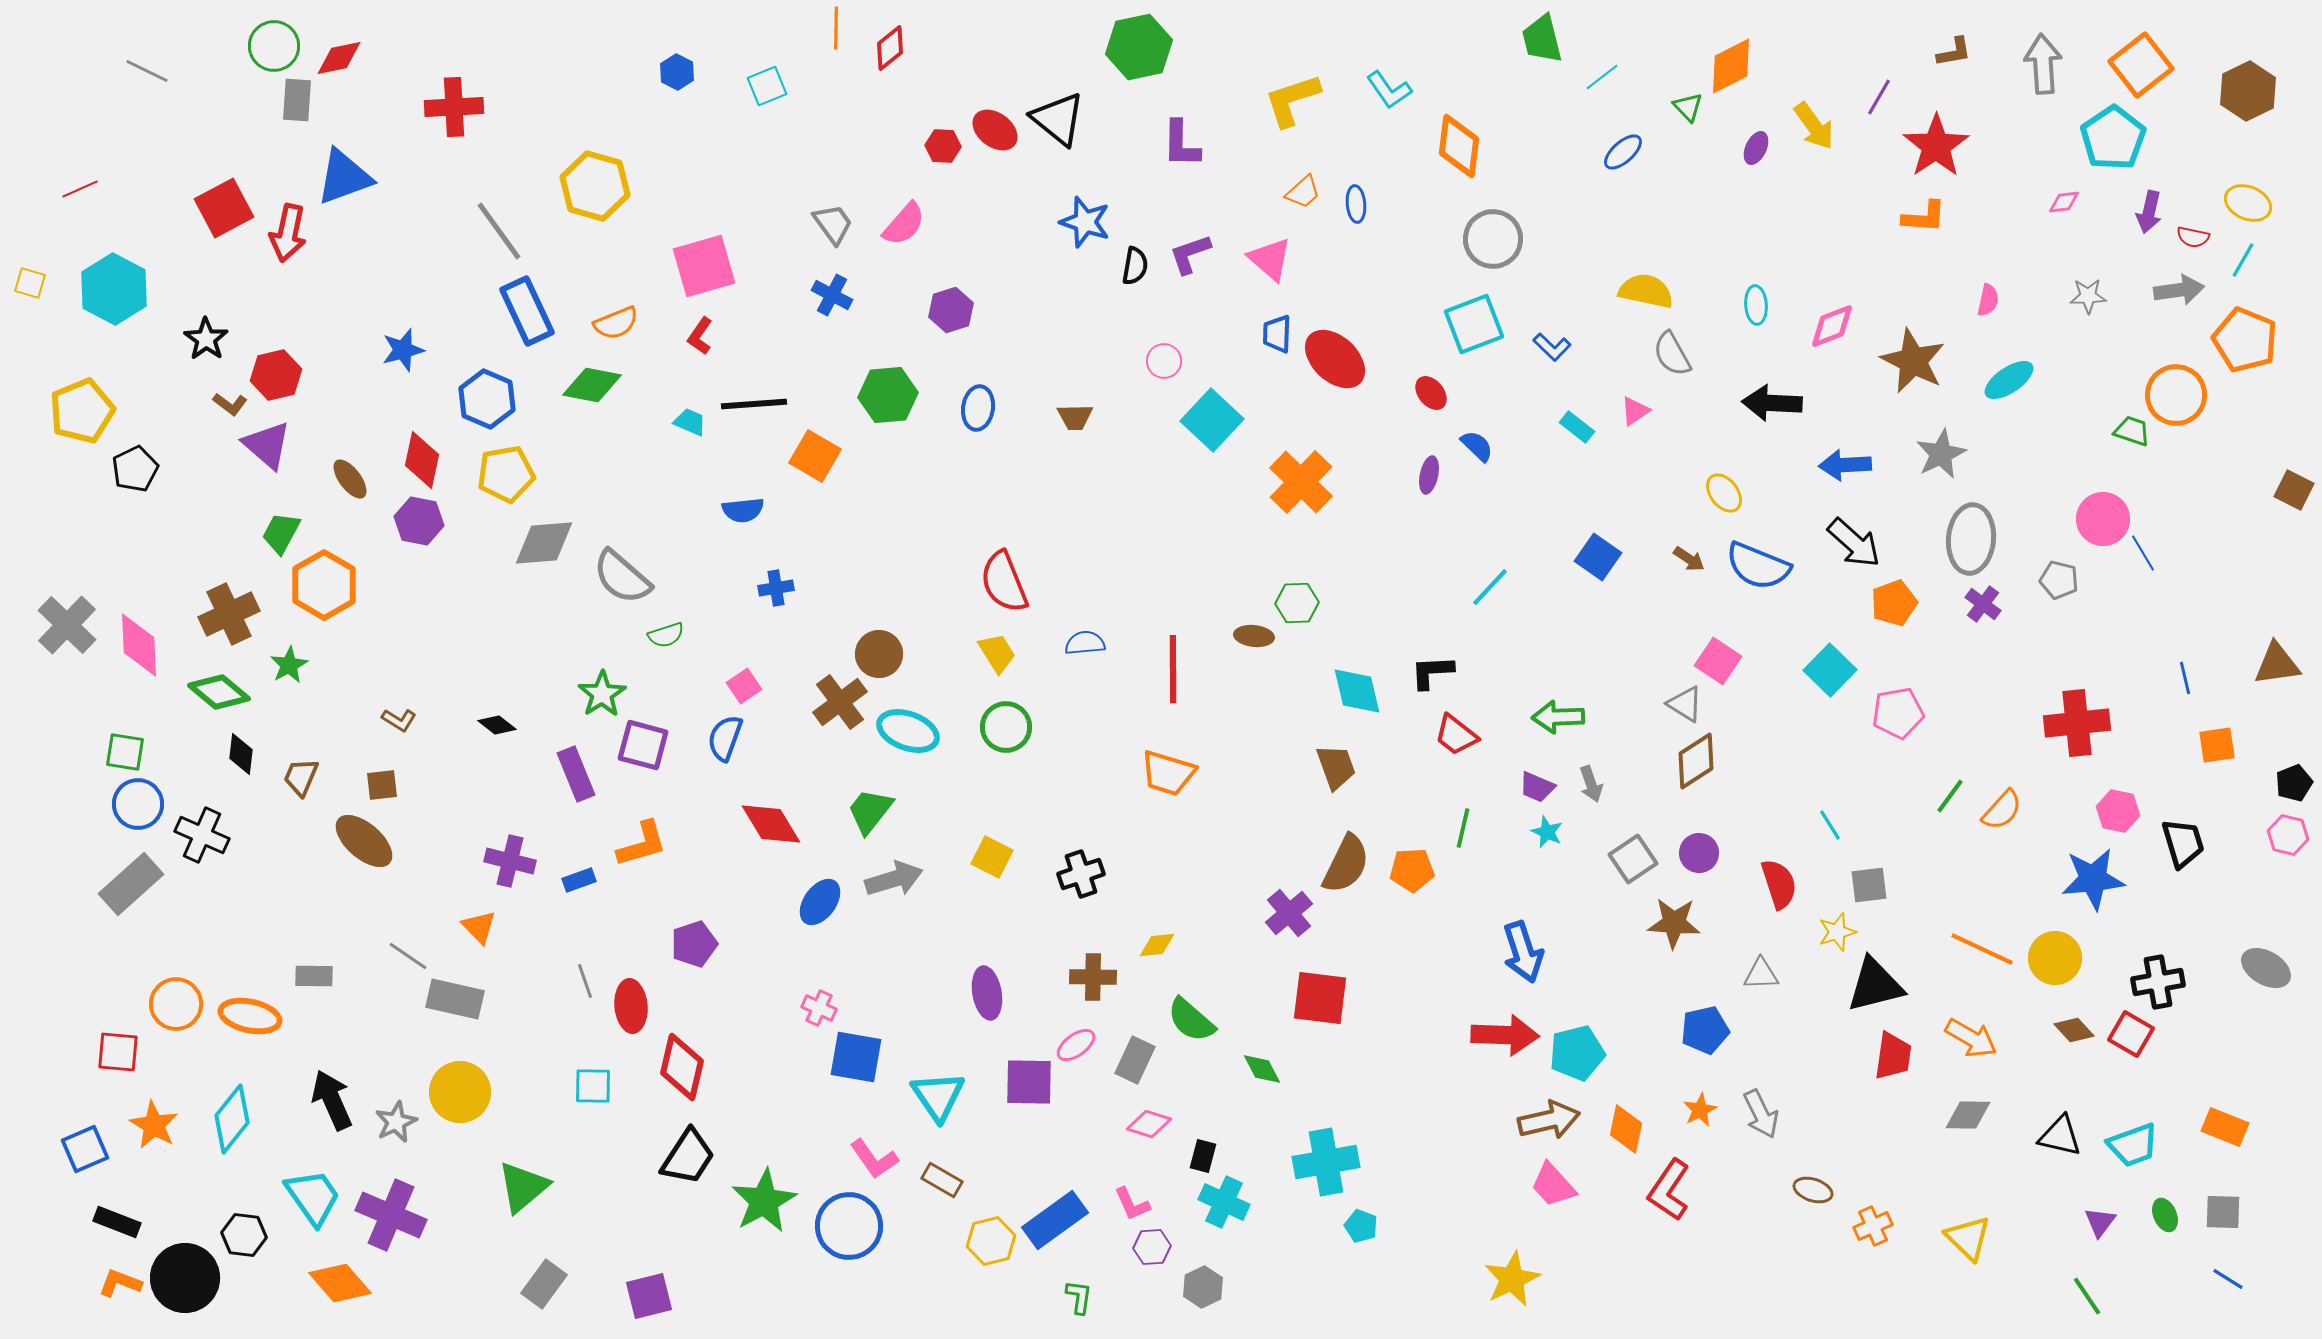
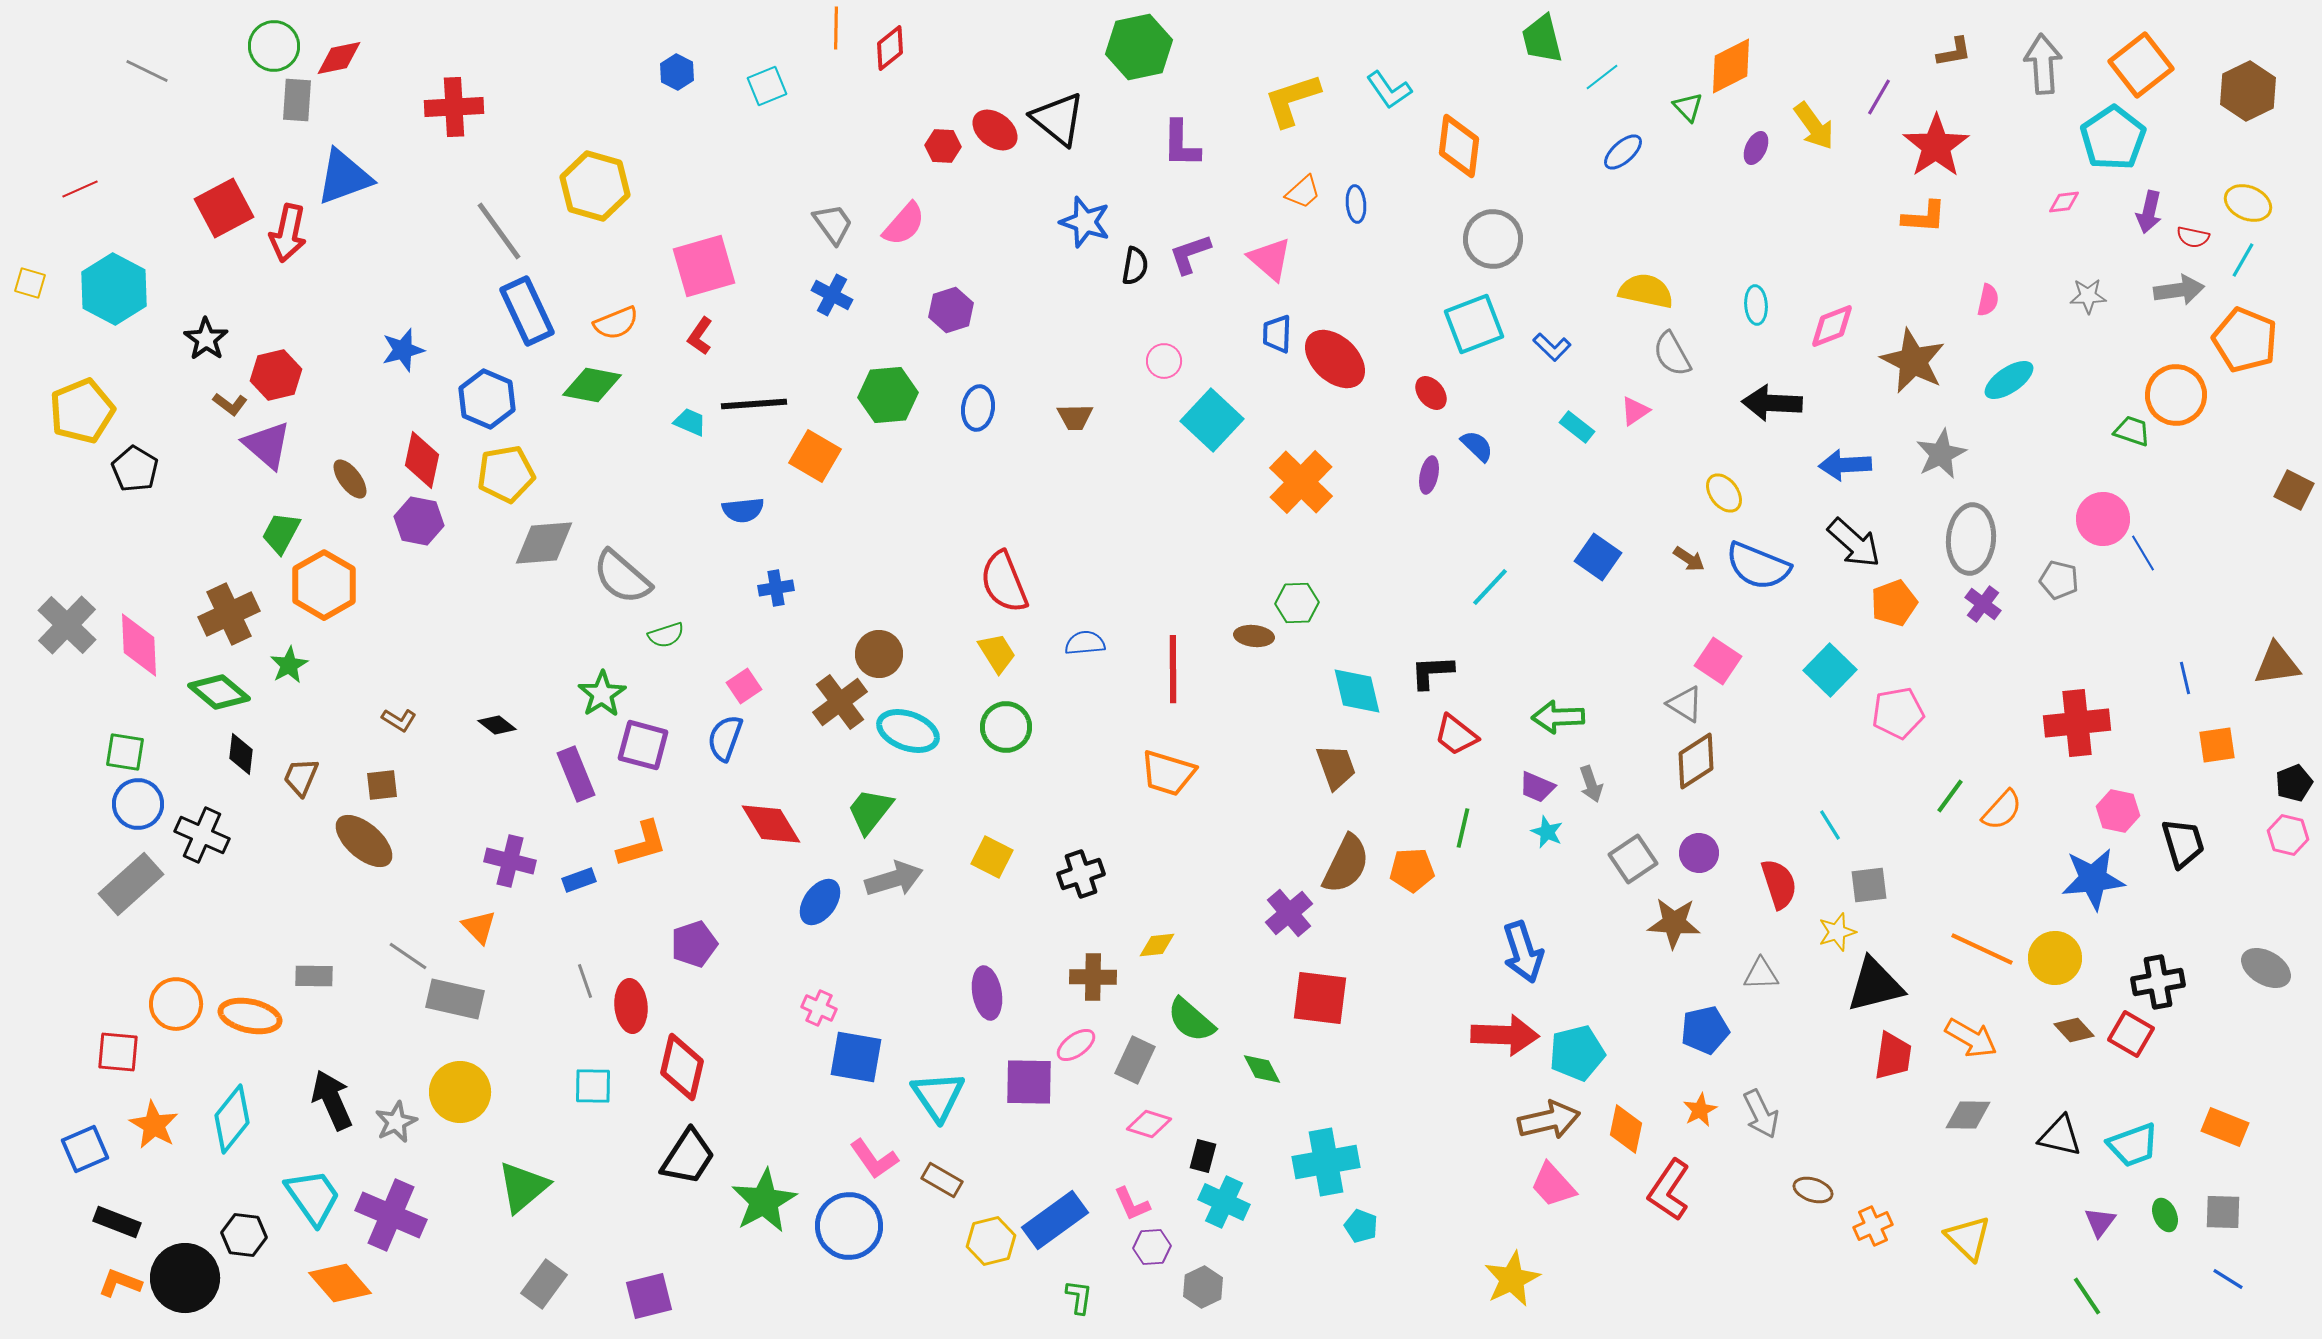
black pentagon at (135, 469): rotated 15 degrees counterclockwise
